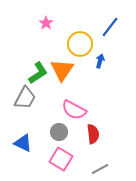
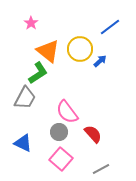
pink star: moved 15 px left
blue line: rotated 15 degrees clockwise
yellow circle: moved 5 px down
blue arrow: rotated 32 degrees clockwise
orange triangle: moved 14 px left, 19 px up; rotated 25 degrees counterclockwise
pink semicircle: moved 7 px left, 2 px down; rotated 25 degrees clockwise
red semicircle: rotated 36 degrees counterclockwise
pink square: rotated 10 degrees clockwise
gray line: moved 1 px right
